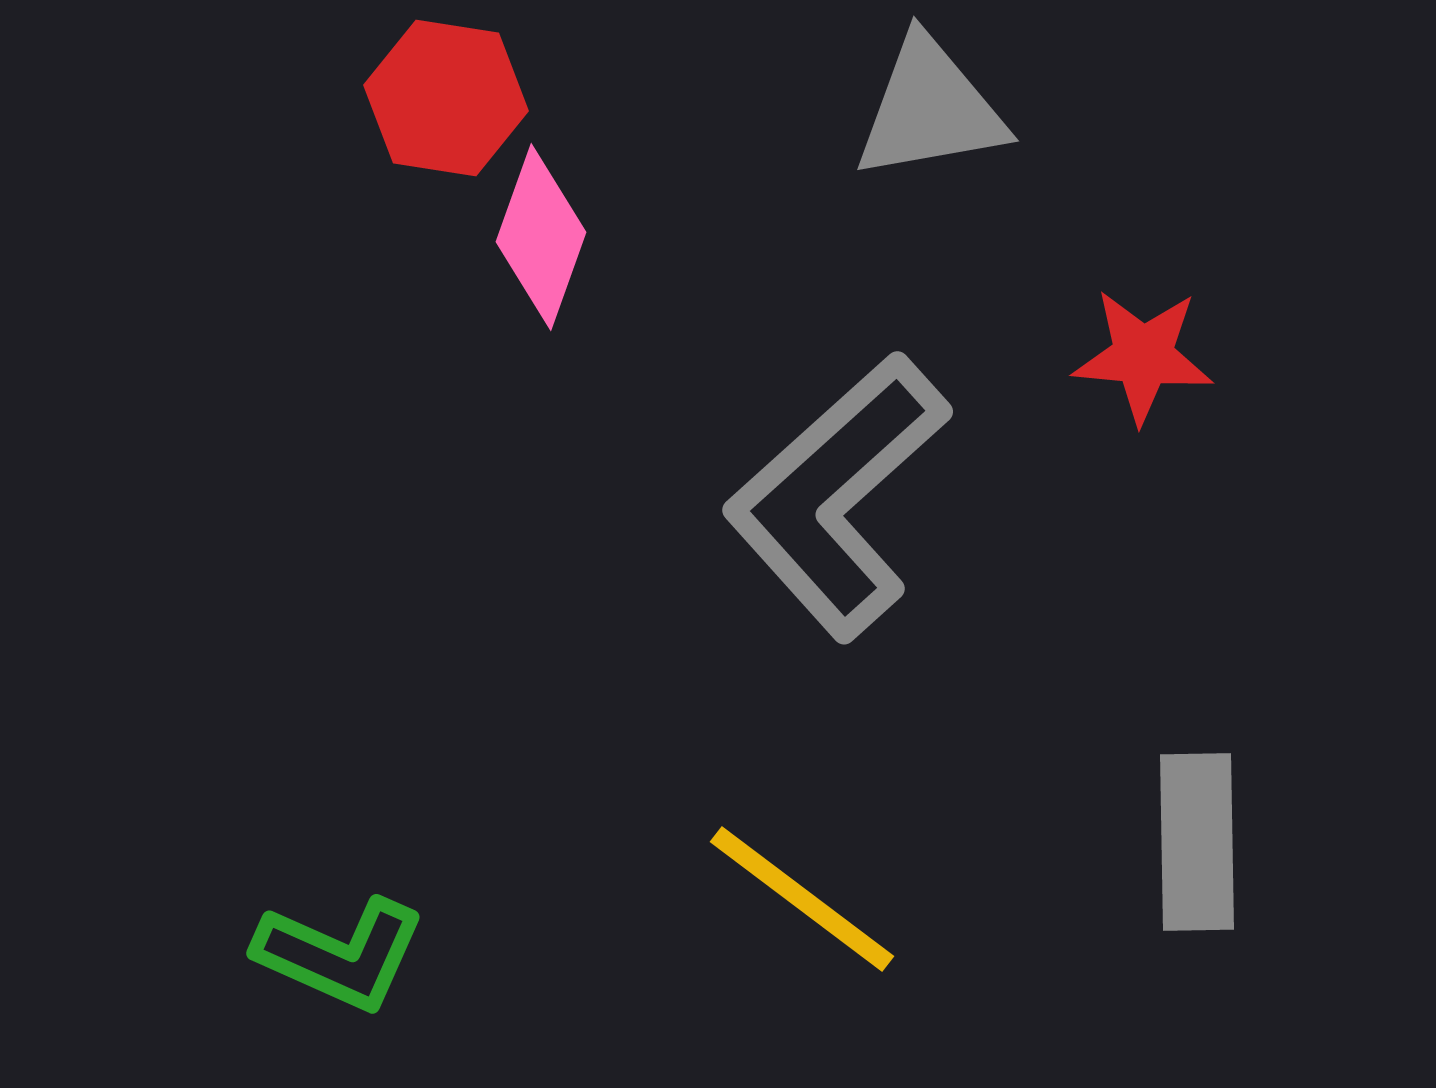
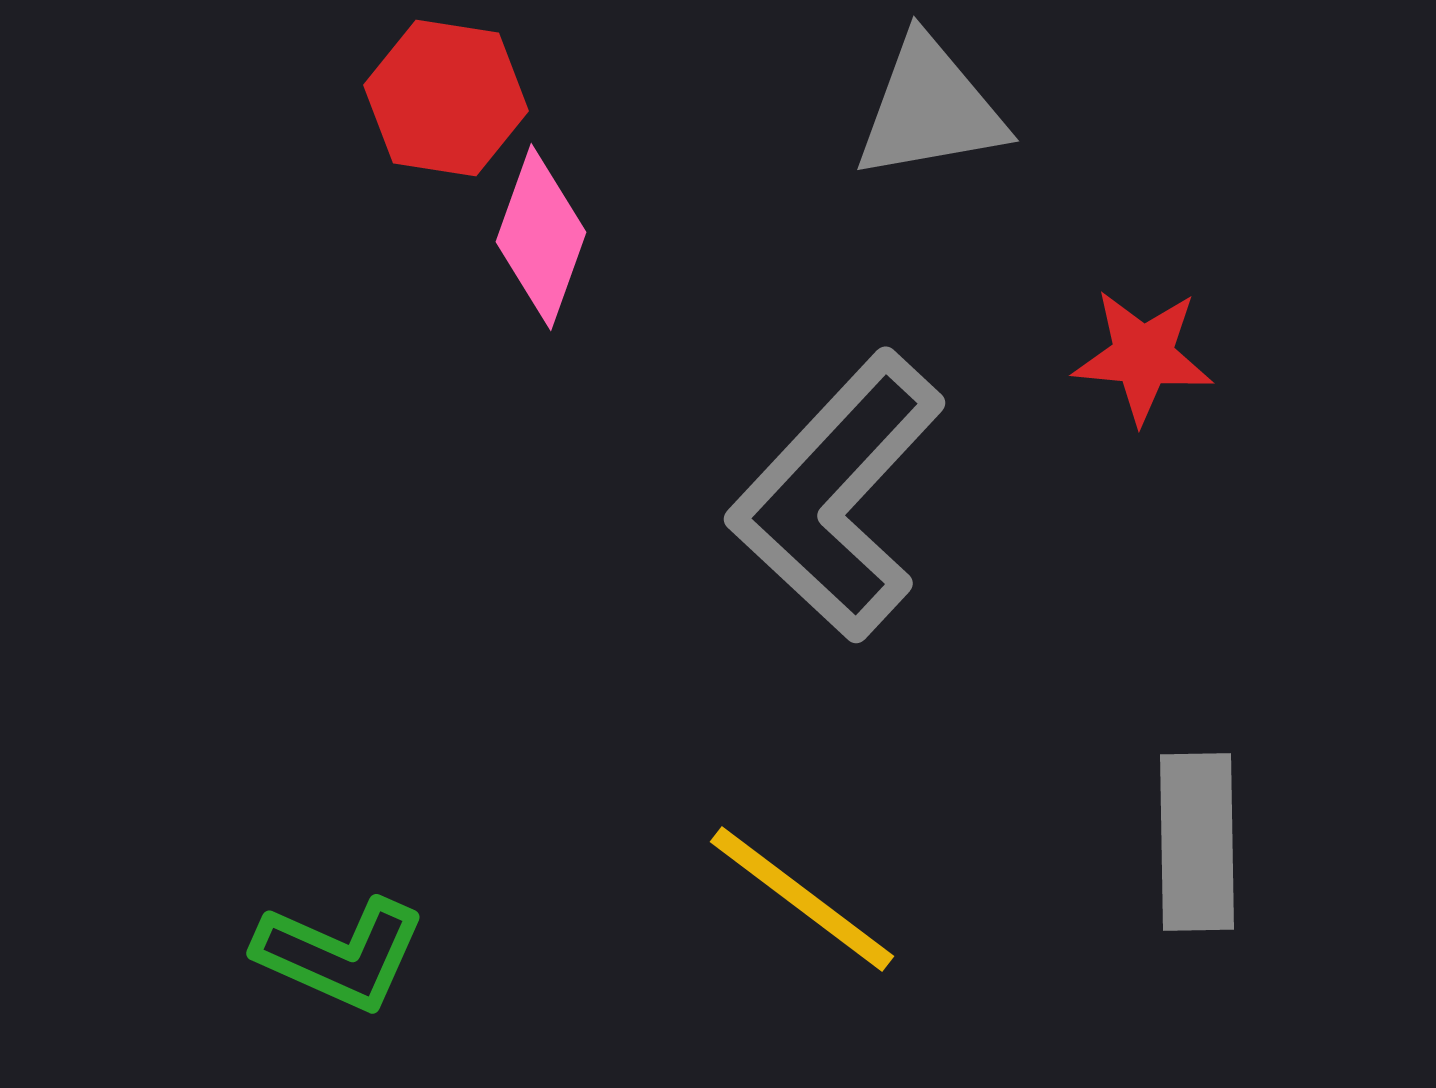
gray L-shape: rotated 5 degrees counterclockwise
